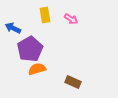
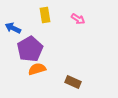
pink arrow: moved 7 px right
